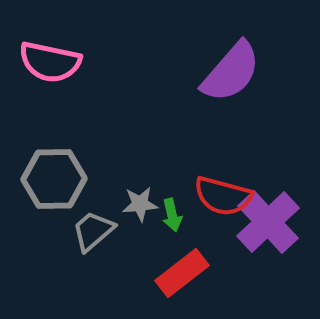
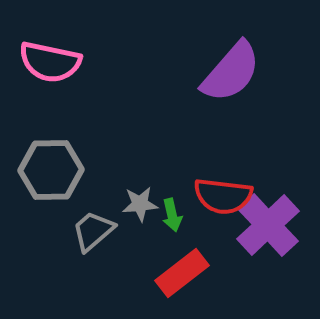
gray hexagon: moved 3 px left, 9 px up
red semicircle: rotated 8 degrees counterclockwise
purple cross: moved 3 px down
